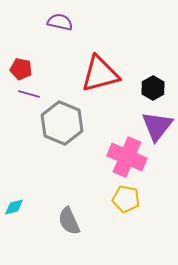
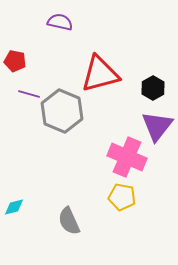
red pentagon: moved 6 px left, 8 px up
gray hexagon: moved 12 px up
yellow pentagon: moved 4 px left, 2 px up
